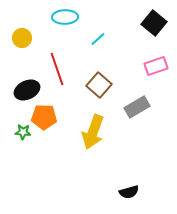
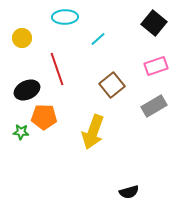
brown square: moved 13 px right; rotated 10 degrees clockwise
gray rectangle: moved 17 px right, 1 px up
green star: moved 2 px left
